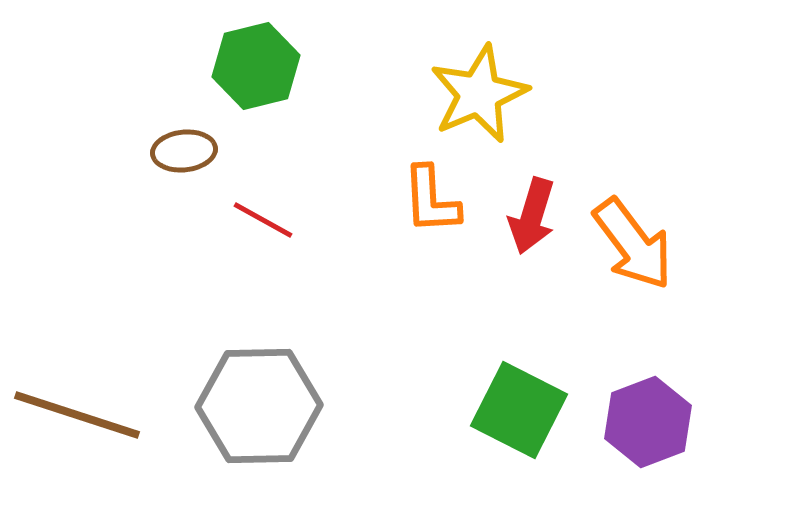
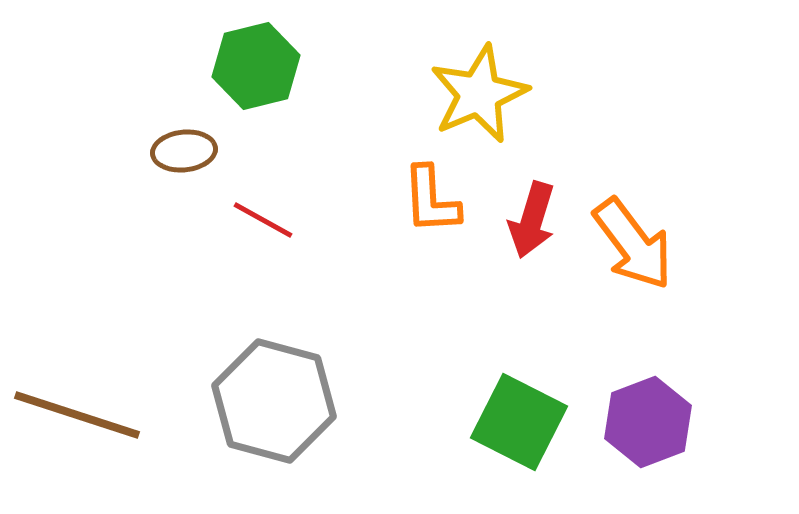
red arrow: moved 4 px down
gray hexagon: moved 15 px right, 5 px up; rotated 16 degrees clockwise
green square: moved 12 px down
